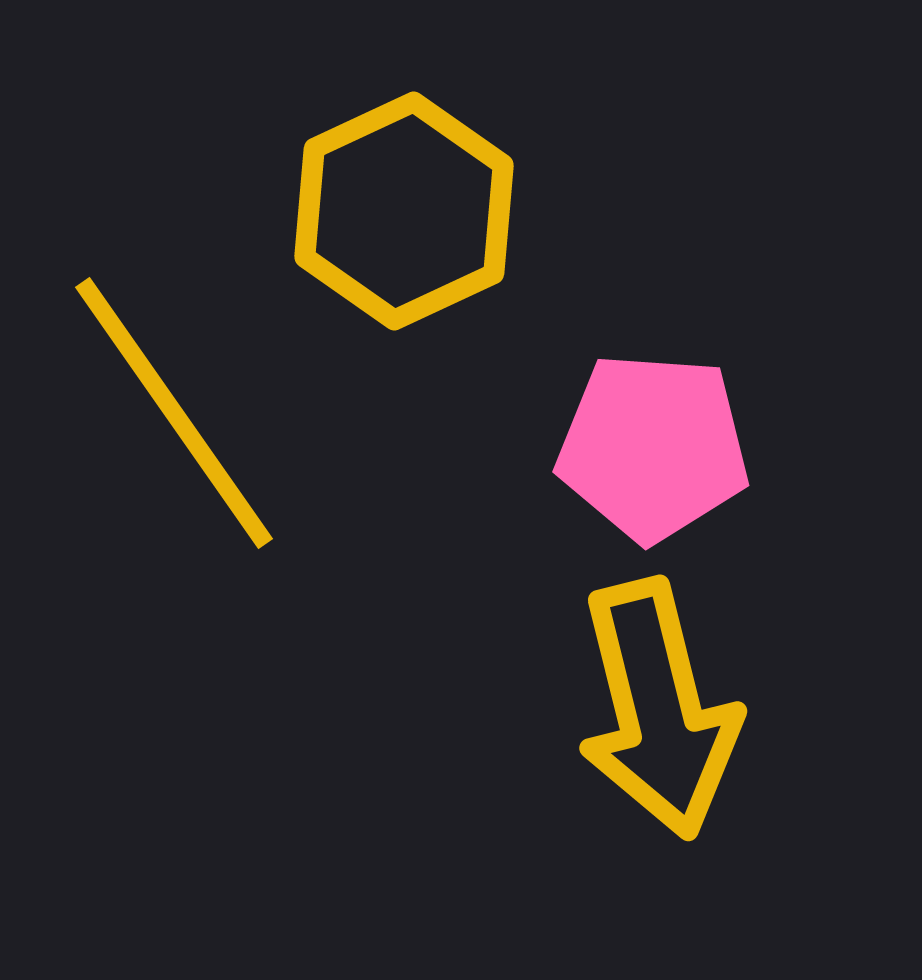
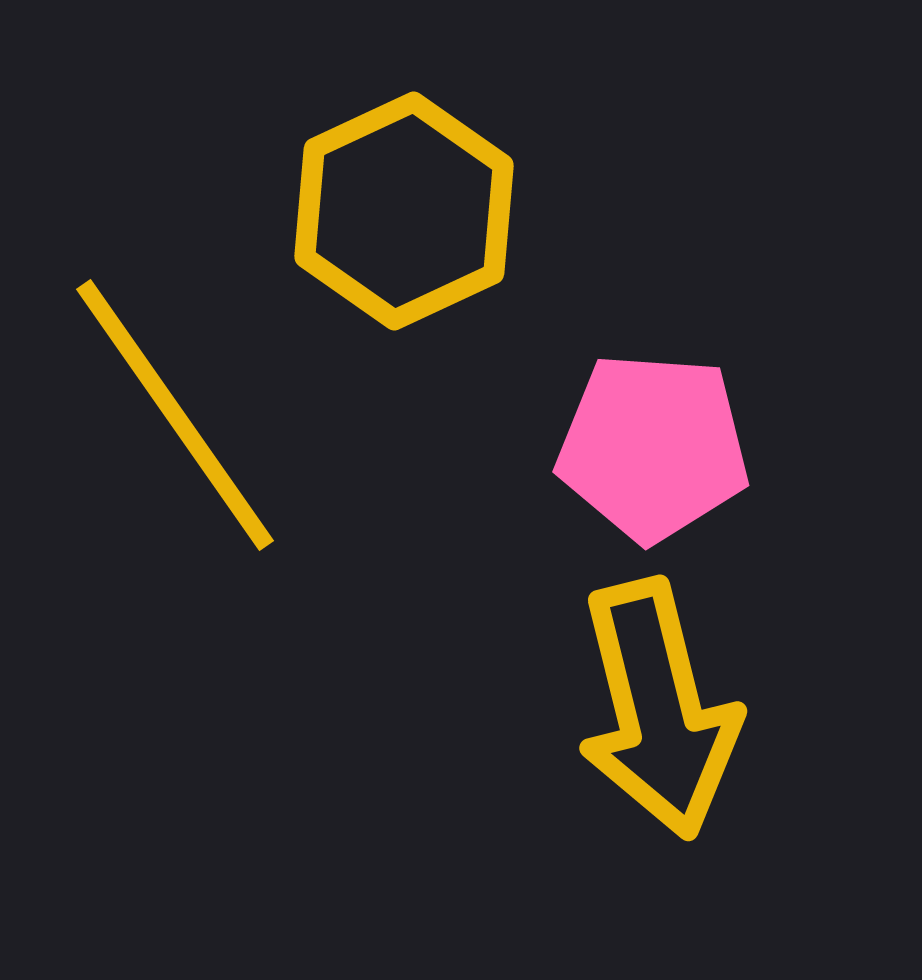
yellow line: moved 1 px right, 2 px down
